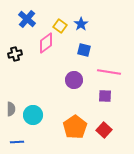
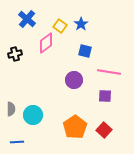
blue square: moved 1 px right, 1 px down
